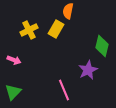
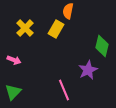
yellow cross: moved 4 px left, 2 px up; rotated 18 degrees counterclockwise
